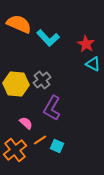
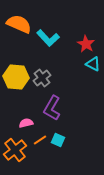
gray cross: moved 2 px up
yellow hexagon: moved 7 px up
pink semicircle: rotated 56 degrees counterclockwise
cyan square: moved 1 px right, 6 px up
